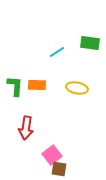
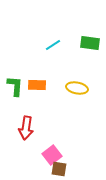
cyan line: moved 4 px left, 7 px up
